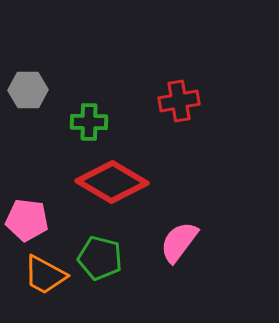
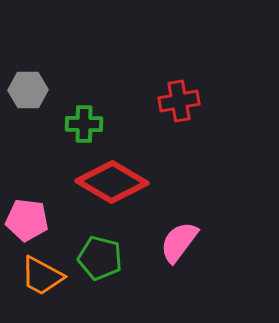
green cross: moved 5 px left, 2 px down
orange trapezoid: moved 3 px left, 1 px down
